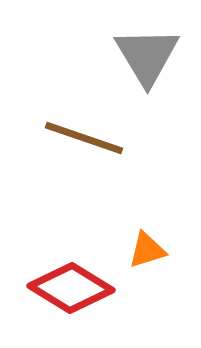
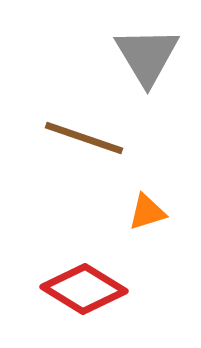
orange triangle: moved 38 px up
red diamond: moved 13 px right, 1 px down
